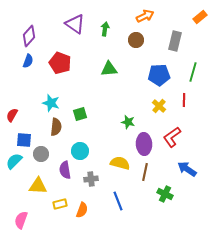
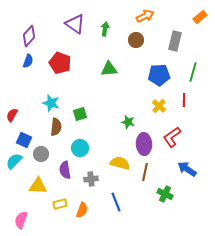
blue square: rotated 21 degrees clockwise
cyan circle: moved 3 px up
blue line: moved 2 px left, 1 px down
